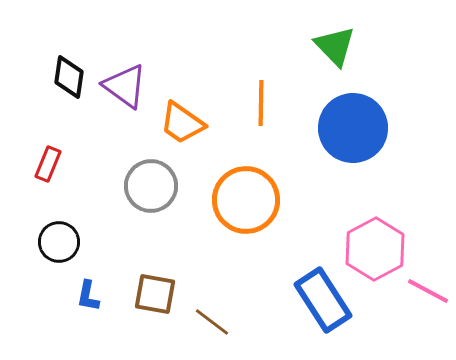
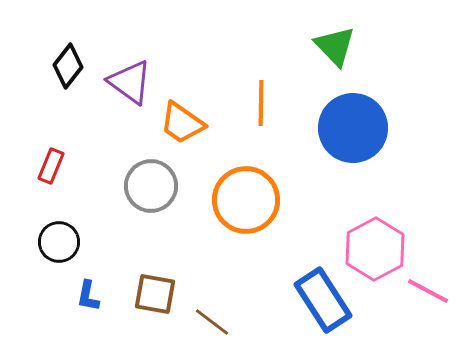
black diamond: moved 1 px left, 11 px up; rotated 30 degrees clockwise
purple triangle: moved 5 px right, 4 px up
red rectangle: moved 3 px right, 2 px down
